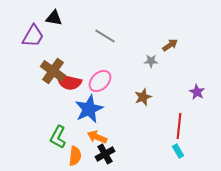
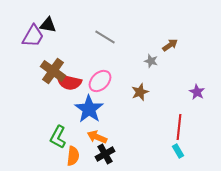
black triangle: moved 6 px left, 7 px down
gray line: moved 1 px down
gray star: rotated 16 degrees clockwise
brown star: moved 3 px left, 5 px up
blue star: rotated 12 degrees counterclockwise
red line: moved 1 px down
orange semicircle: moved 2 px left
